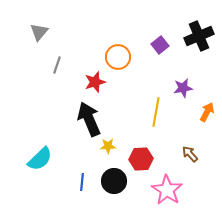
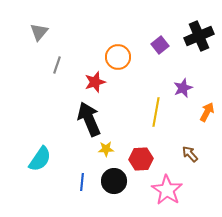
purple star: rotated 12 degrees counterclockwise
yellow star: moved 2 px left, 3 px down
cyan semicircle: rotated 12 degrees counterclockwise
